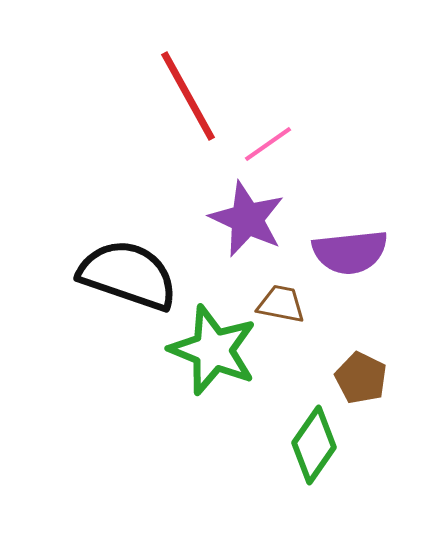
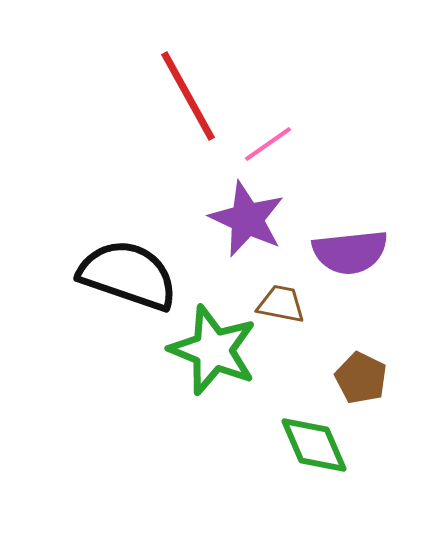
green diamond: rotated 58 degrees counterclockwise
